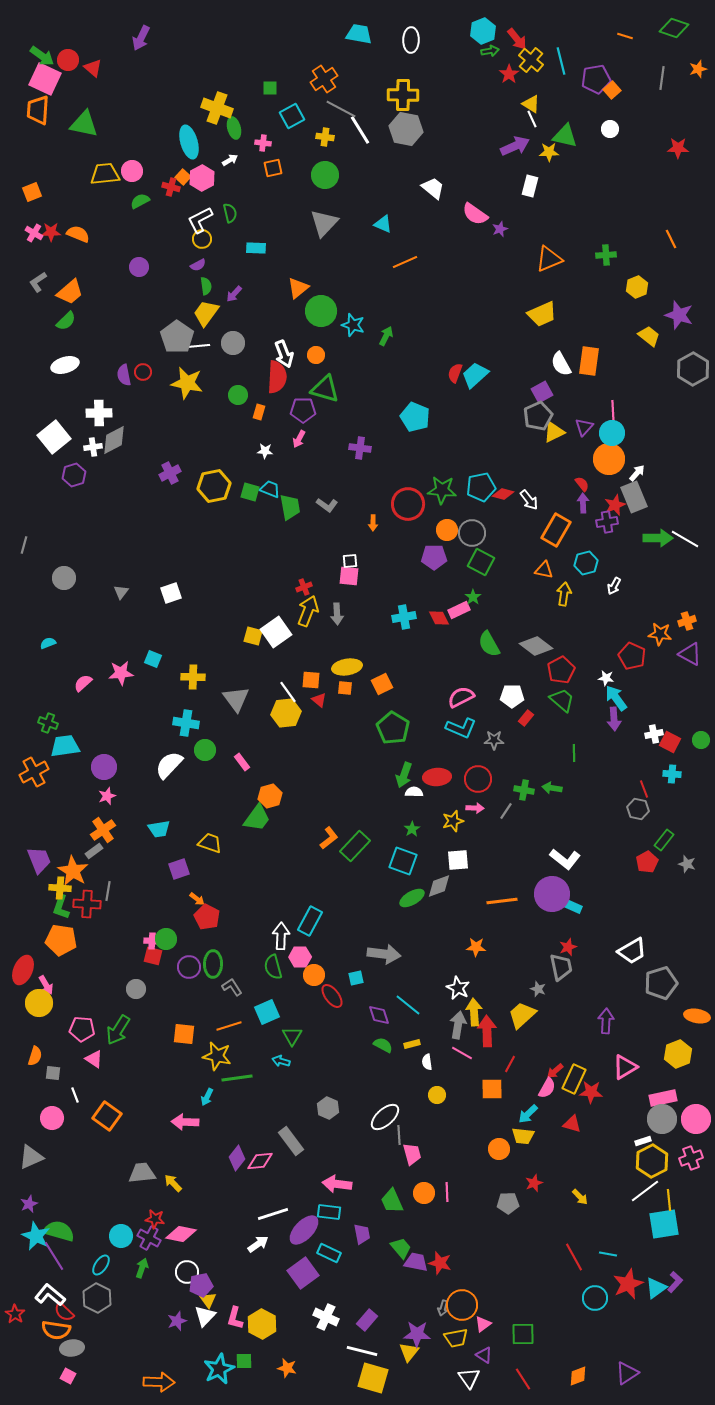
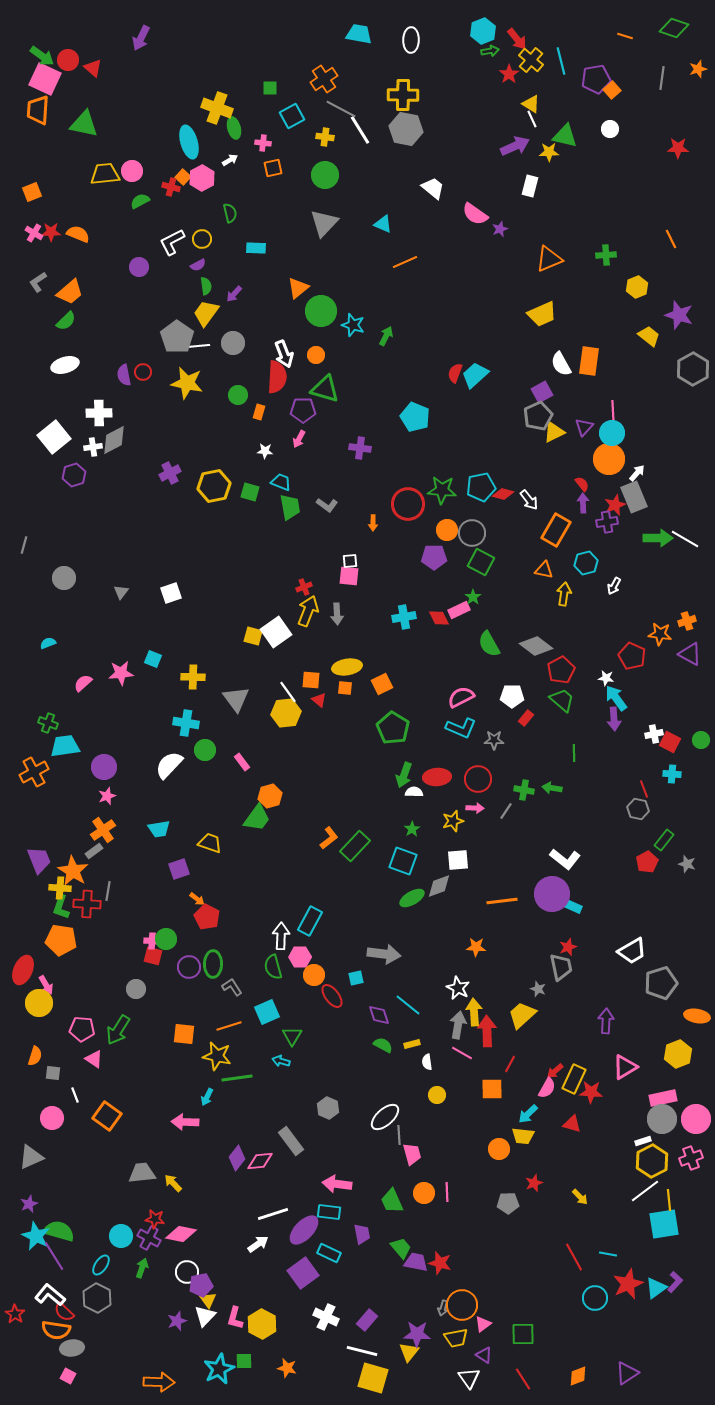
white L-shape at (200, 220): moved 28 px left, 22 px down
cyan trapezoid at (270, 489): moved 11 px right, 7 px up
